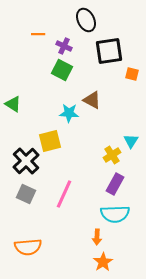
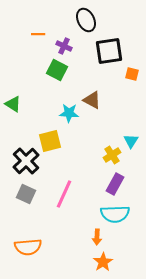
green square: moved 5 px left
